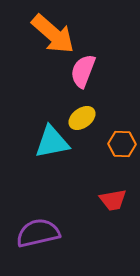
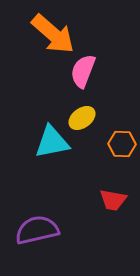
red trapezoid: rotated 20 degrees clockwise
purple semicircle: moved 1 px left, 3 px up
